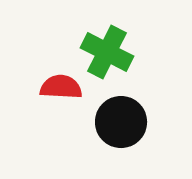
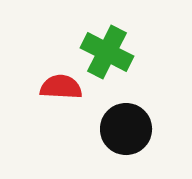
black circle: moved 5 px right, 7 px down
